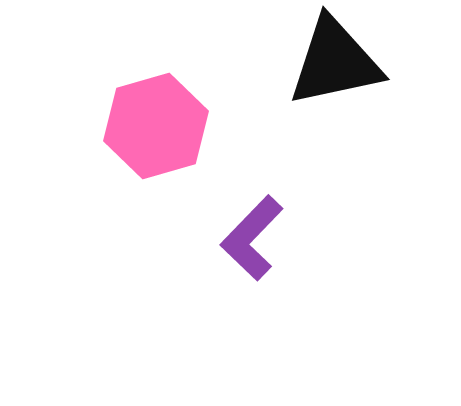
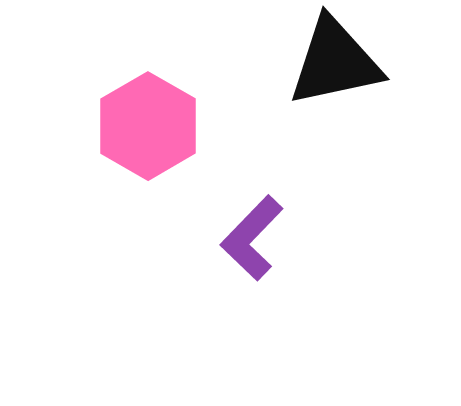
pink hexagon: moved 8 px left; rotated 14 degrees counterclockwise
